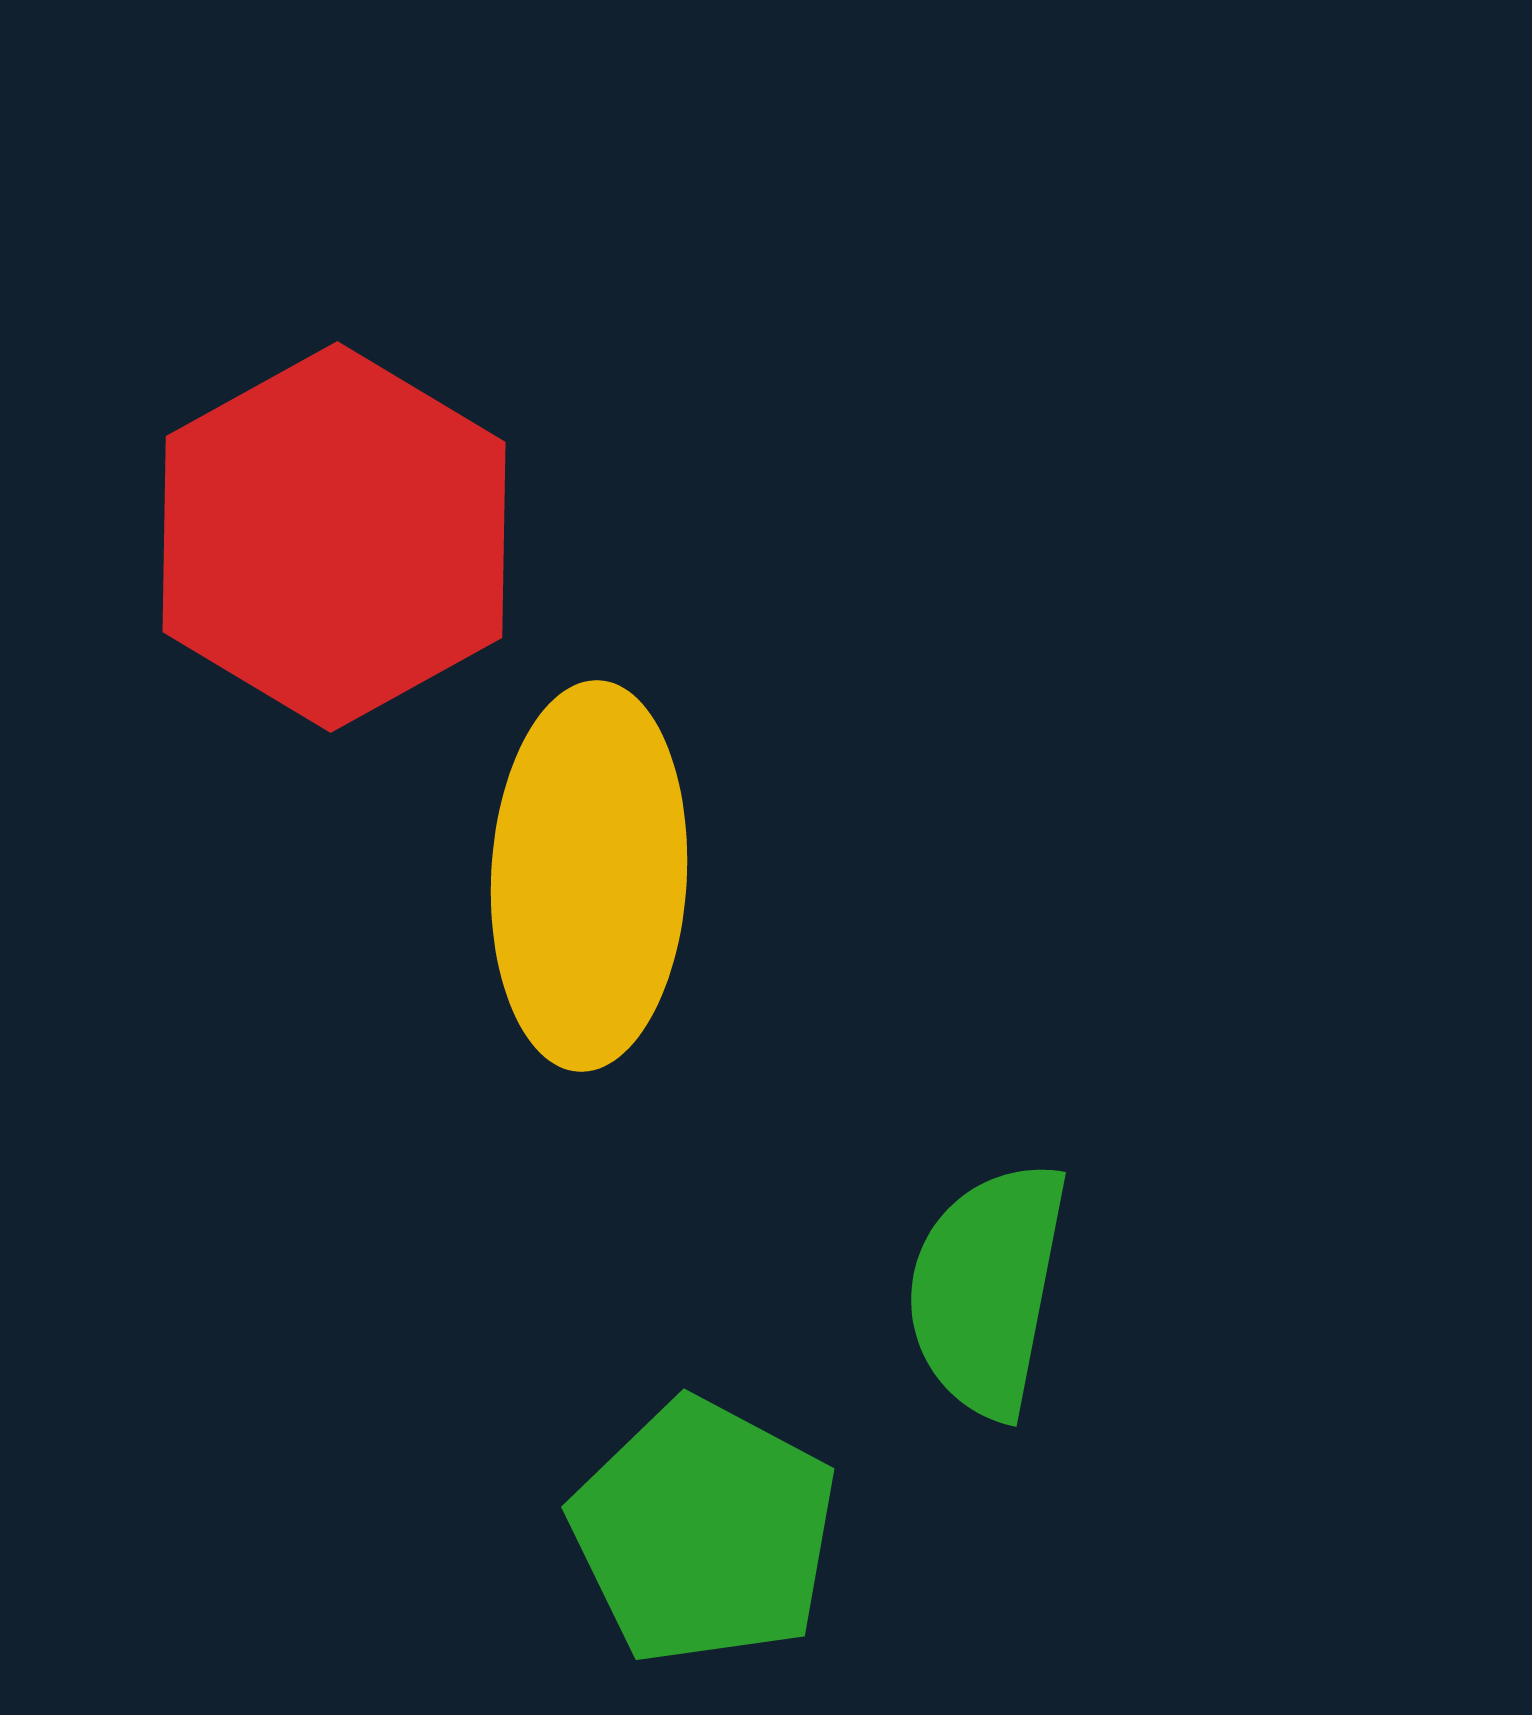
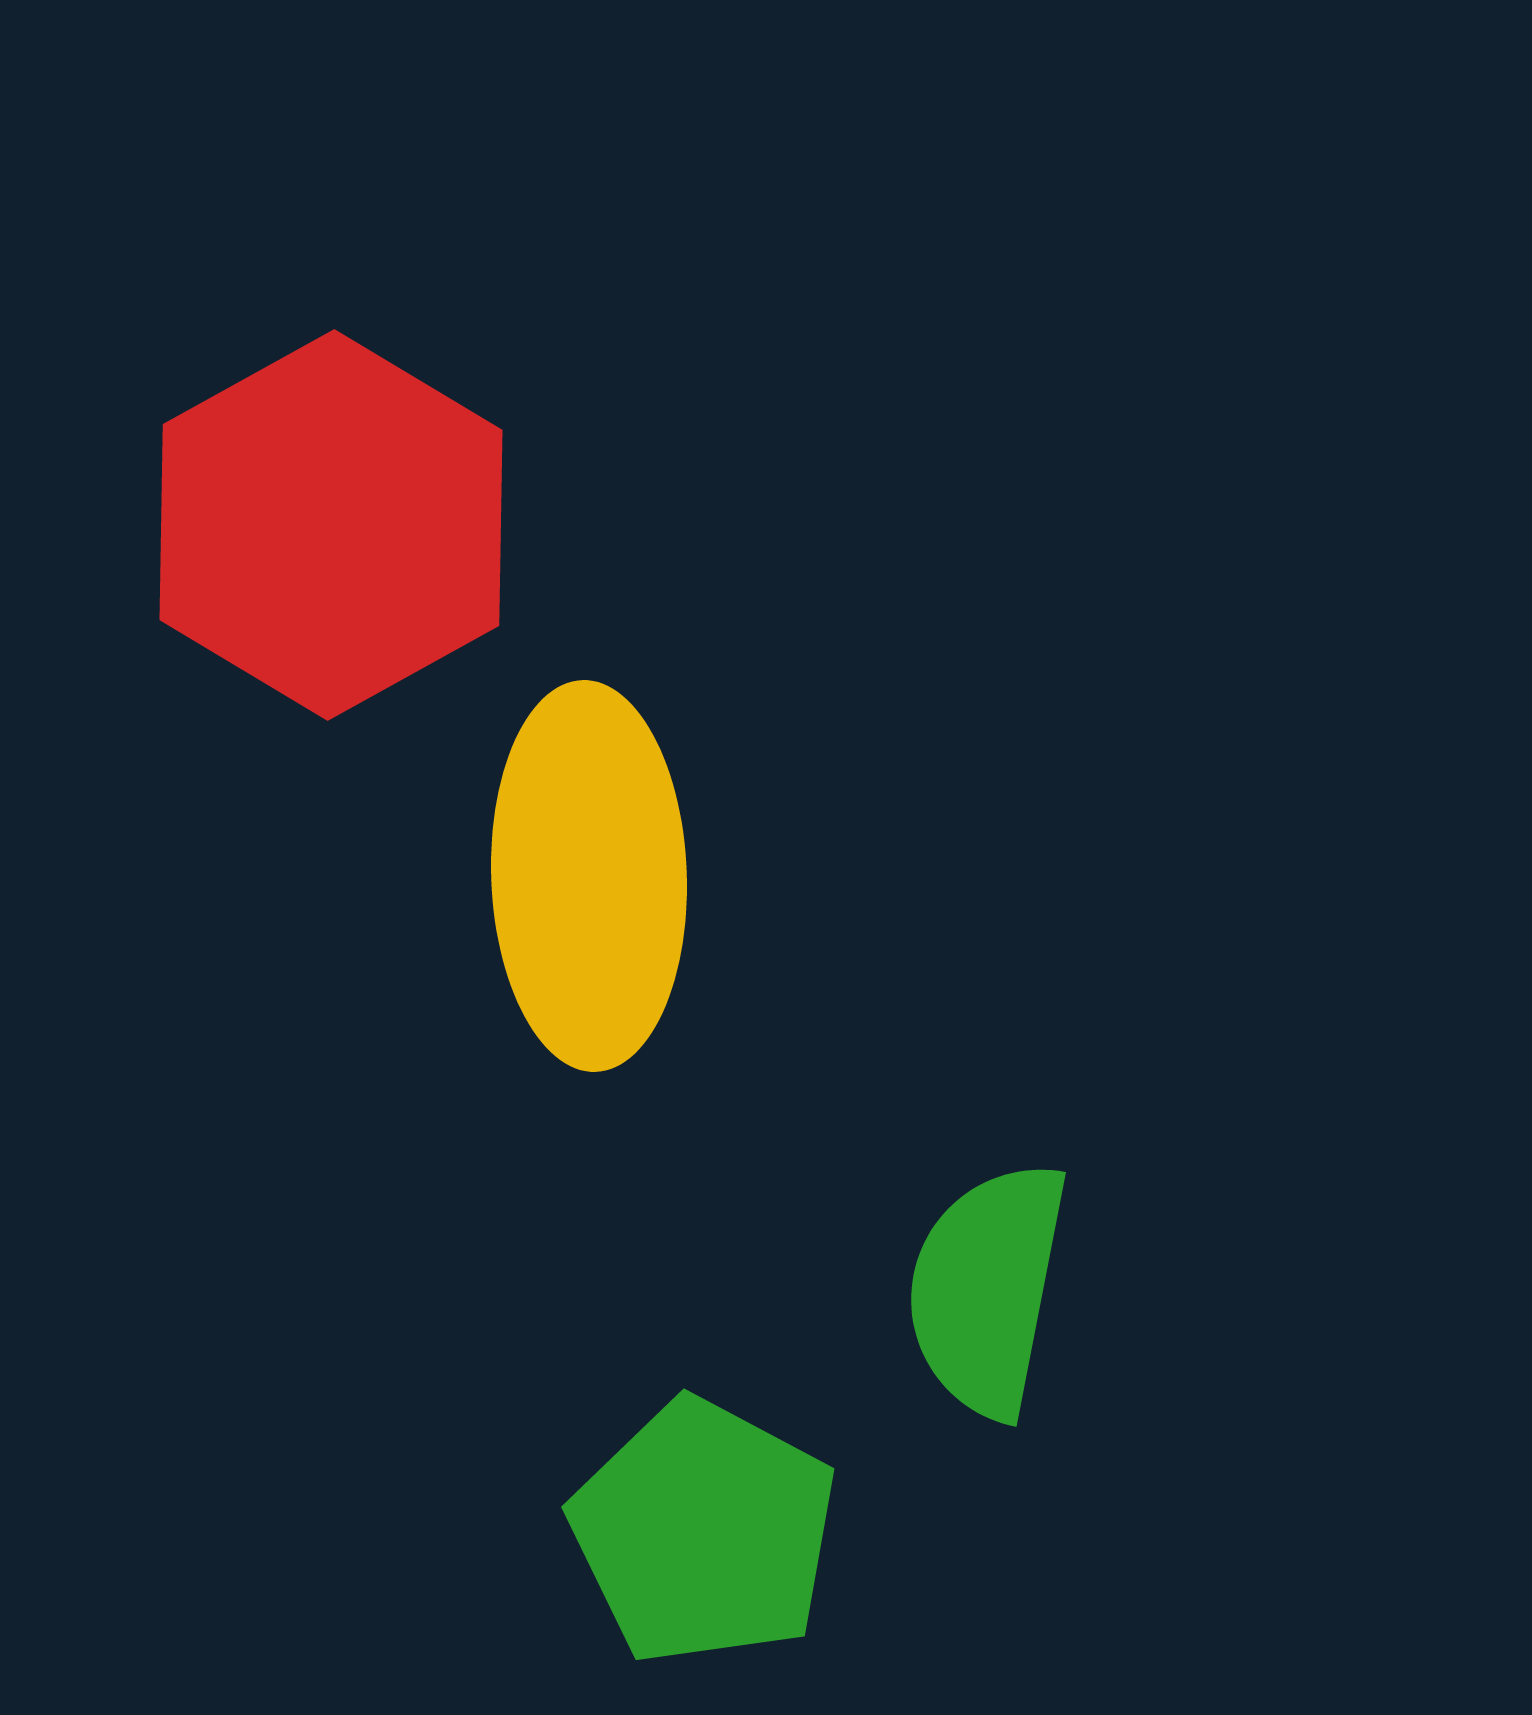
red hexagon: moved 3 px left, 12 px up
yellow ellipse: rotated 5 degrees counterclockwise
